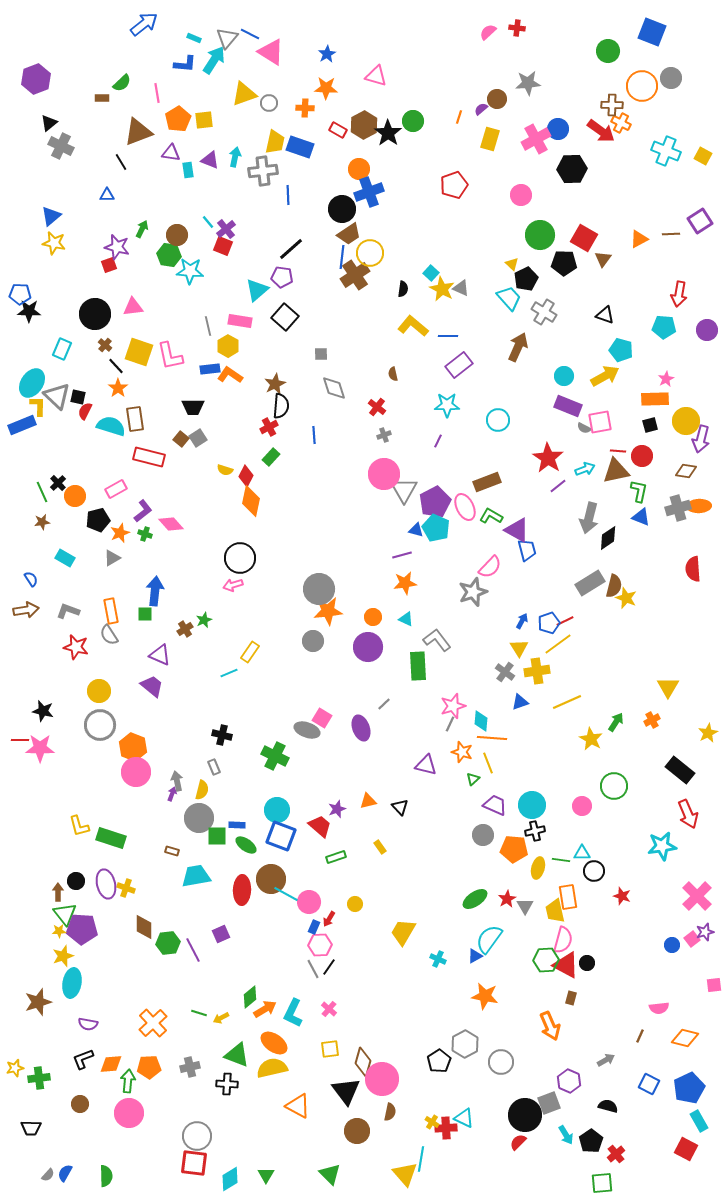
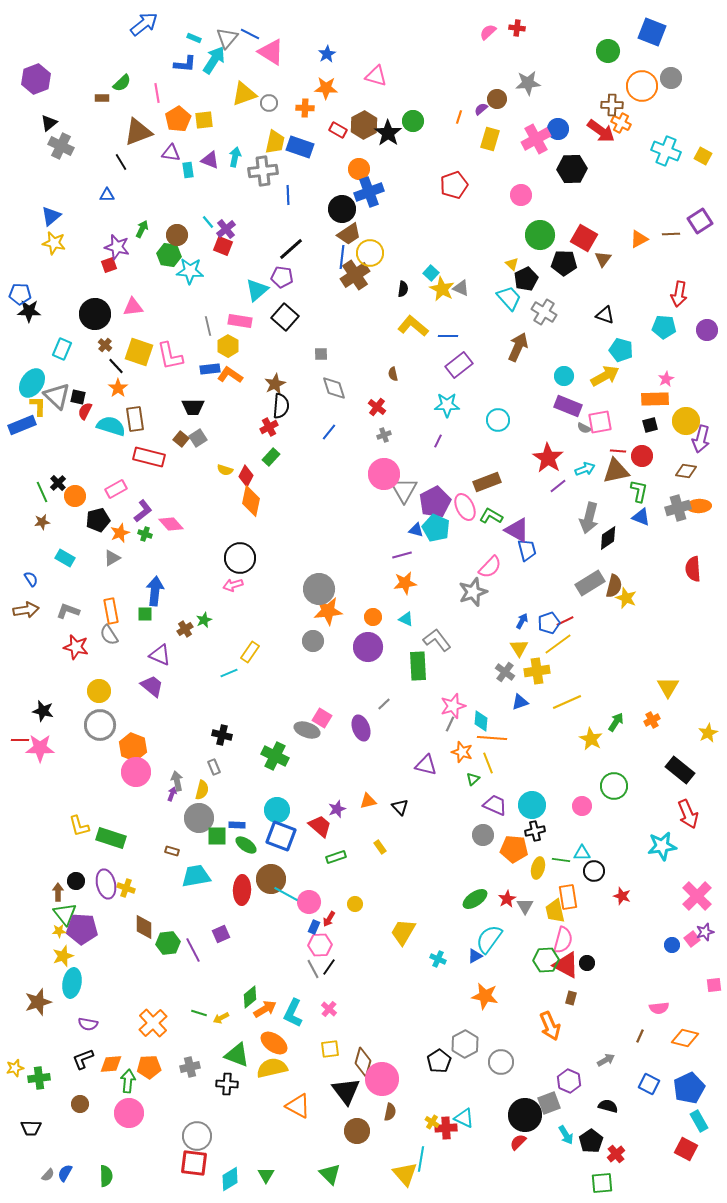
blue line at (314, 435): moved 15 px right, 3 px up; rotated 42 degrees clockwise
